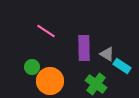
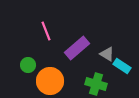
pink line: rotated 36 degrees clockwise
purple rectangle: moved 7 px left; rotated 50 degrees clockwise
green circle: moved 4 px left, 2 px up
green cross: rotated 20 degrees counterclockwise
